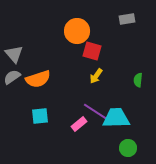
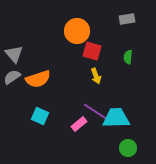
yellow arrow: rotated 56 degrees counterclockwise
green semicircle: moved 10 px left, 23 px up
cyan square: rotated 30 degrees clockwise
